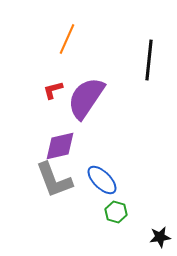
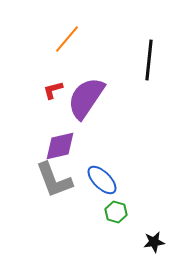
orange line: rotated 16 degrees clockwise
black star: moved 6 px left, 5 px down
